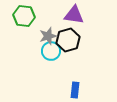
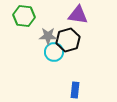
purple triangle: moved 4 px right
gray star: rotated 18 degrees clockwise
cyan circle: moved 3 px right, 1 px down
